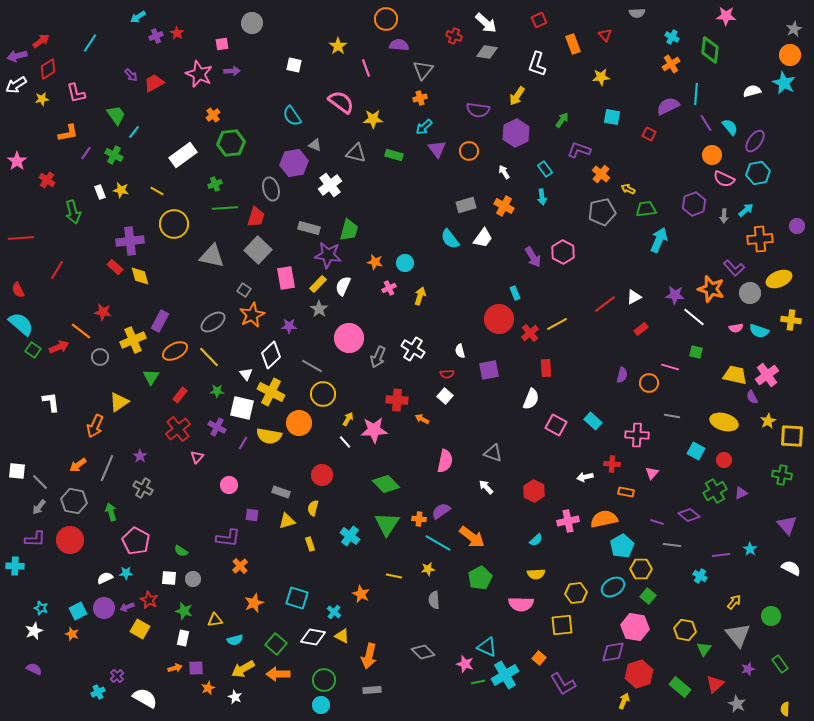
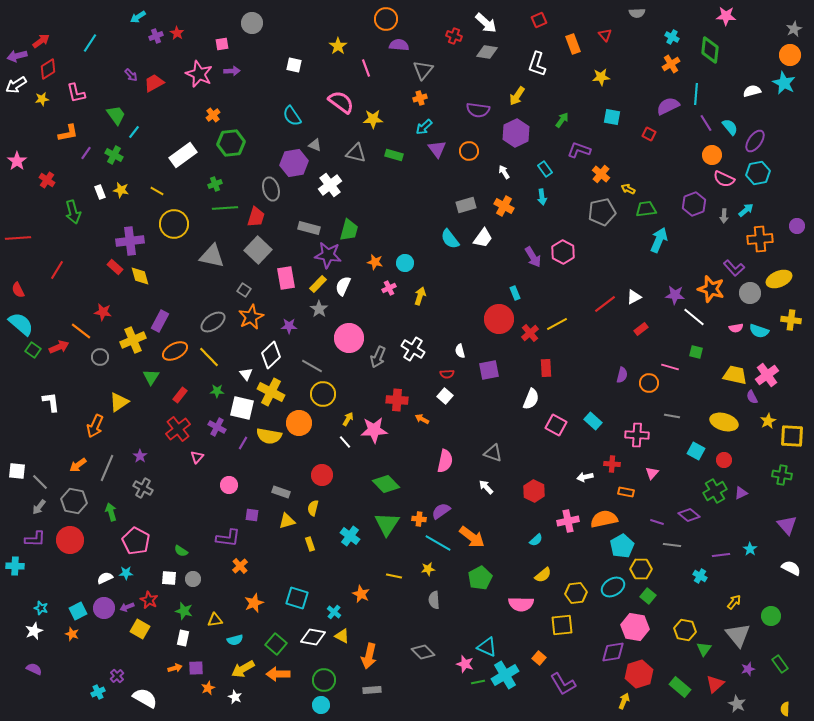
red line at (21, 238): moved 3 px left
orange star at (252, 315): moved 1 px left, 2 px down
yellow semicircle at (536, 574): moved 7 px right, 1 px down; rotated 36 degrees counterclockwise
